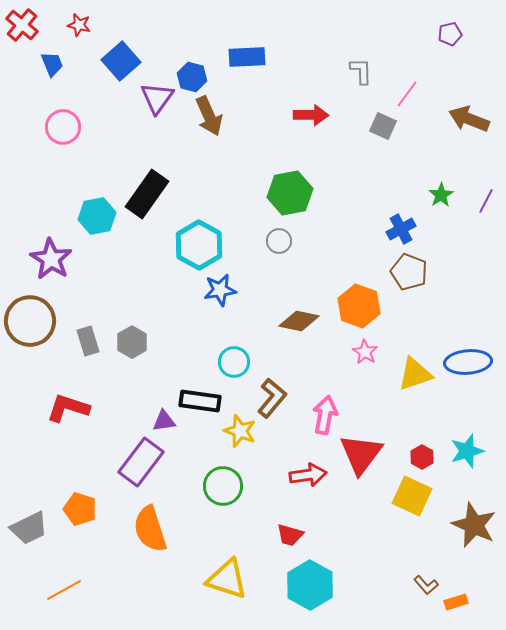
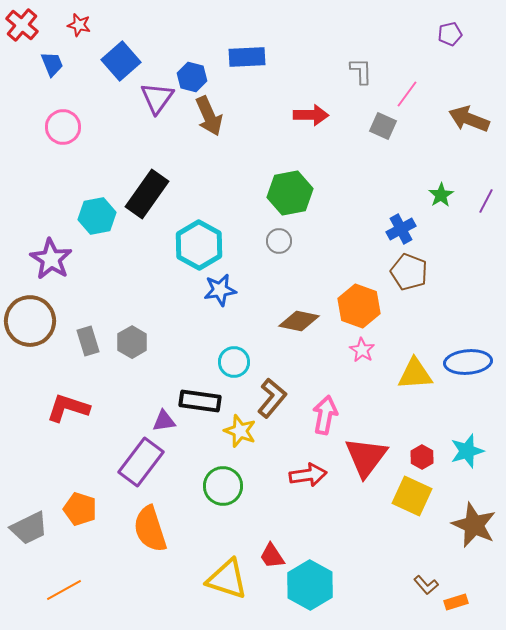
pink star at (365, 352): moved 3 px left, 2 px up
yellow triangle at (415, 374): rotated 15 degrees clockwise
red triangle at (361, 454): moved 5 px right, 3 px down
red trapezoid at (290, 535): moved 18 px left, 21 px down; rotated 40 degrees clockwise
